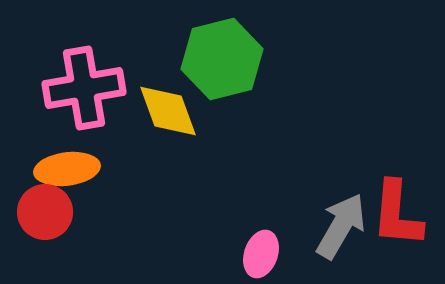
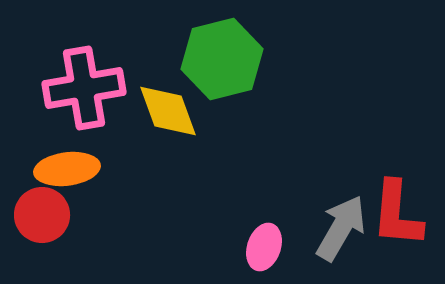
red circle: moved 3 px left, 3 px down
gray arrow: moved 2 px down
pink ellipse: moved 3 px right, 7 px up
